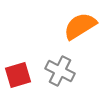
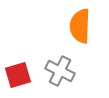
orange semicircle: rotated 56 degrees counterclockwise
